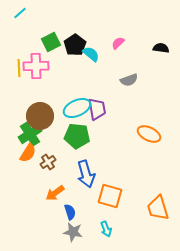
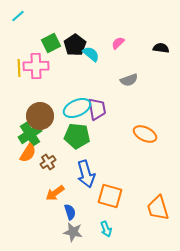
cyan line: moved 2 px left, 3 px down
green square: moved 1 px down
orange ellipse: moved 4 px left
